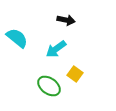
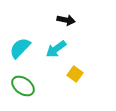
cyan semicircle: moved 3 px right, 10 px down; rotated 85 degrees counterclockwise
green ellipse: moved 26 px left
